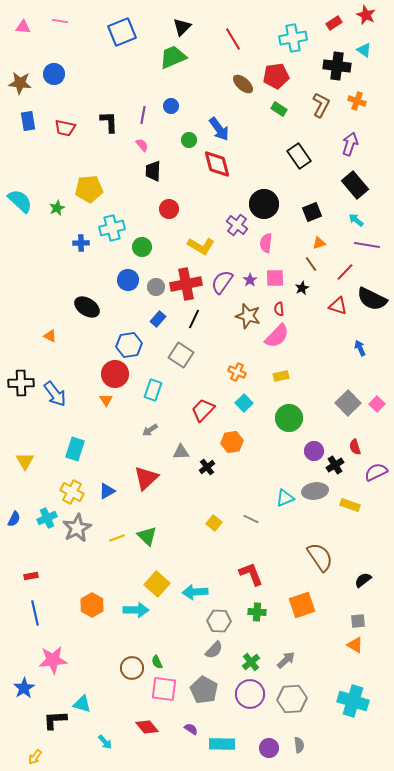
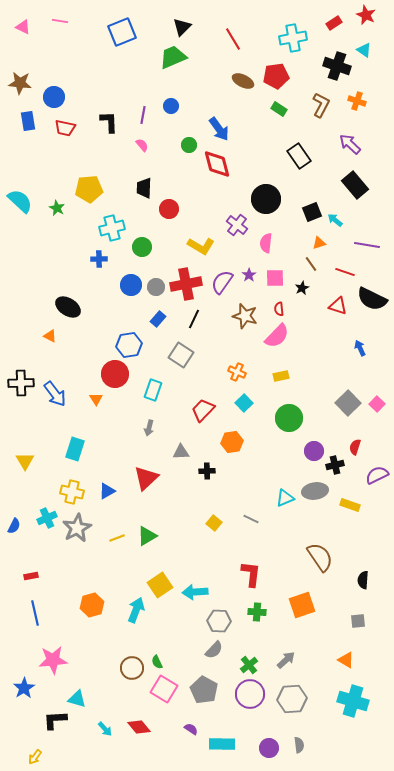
pink triangle at (23, 27): rotated 21 degrees clockwise
black cross at (337, 66): rotated 12 degrees clockwise
blue circle at (54, 74): moved 23 px down
brown ellipse at (243, 84): moved 3 px up; rotated 15 degrees counterclockwise
green circle at (189, 140): moved 5 px down
purple arrow at (350, 144): rotated 65 degrees counterclockwise
black trapezoid at (153, 171): moved 9 px left, 17 px down
black circle at (264, 204): moved 2 px right, 5 px up
green star at (57, 208): rotated 21 degrees counterclockwise
cyan arrow at (356, 220): moved 21 px left
blue cross at (81, 243): moved 18 px right, 16 px down
red line at (345, 272): rotated 66 degrees clockwise
blue circle at (128, 280): moved 3 px right, 5 px down
purple star at (250, 280): moved 1 px left, 5 px up
black ellipse at (87, 307): moved 19 px left
brown star at (248, 316): moved 3 px left
orange triangle at (106, 400): moved 10 px left, 1 px up
gray arrow at (150, 430): moved 1 px left, 2 px up; rotated 42 degrees counterclockwise
red semicircle at (355, 447): rotated 35 degrees clockwise
black cross at (335, 465): rotated 18 degrees clockwise
black cross at (207, 467): moved 4 px down; rotated 35 degrees clockwise
purple semicircle at (376, 472): moved 1 px right, 3 px down
yellow cross at (72, 492): rotated 15 degrees counterclockwise
blue semicircle at (14, 519): moved 7 px down
green triangle at (147, 536): rotated 45 degrees clockwise
red L-shape at (251, 574): rotated 28 degrees clockwise
black semicircle at (363, 580): rotated 48 degrees counterclockwise
yellow square at (157, 584): moved 3 px right, 1 px down; rotated 15 degrees clockwise
orange hexagon at (92, 605): rotated 15 degrees clockwise
cyan arrow at (136, 610): rotated 70 degrees counterclockwise
orange triangle at (355, 645): moved 9 px left, 15 px down
green cross at (251, 662): moved 2 px left, 3 px down
pink square at (164, 689): rotated 24 degrees clockwise
cyan triangle at (82, 704): moved 5 px left, 5 px up
red diamond at (147, 727): moved 8 px left
cyan arrow at (105, 742): moved 13 px up
